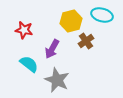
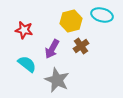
brown cross: moved 5 px left, 5 px down
cyan semicircle: moved 2 px left
